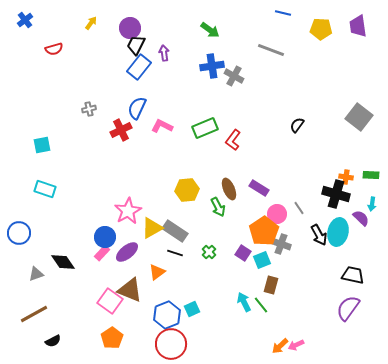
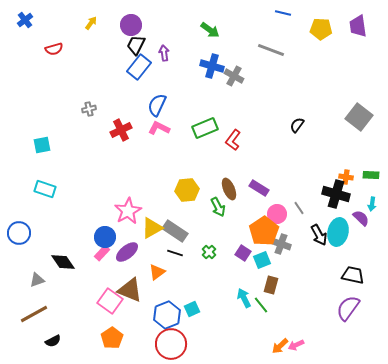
purple circle at (130, 28): moved 1 px right, 3 px up
blue cross at (212, 66): rotated 25 degrees clockwise
blue semicircle at (137, 108): moved 20 px right, 3 px up
pink L-shape at (162, 126): moved 3 px left, 2 px down
gray triangle at (36, 274): moved 1 px right, 6 px down
cyan arrow at (244, 302): moved 4 px up
